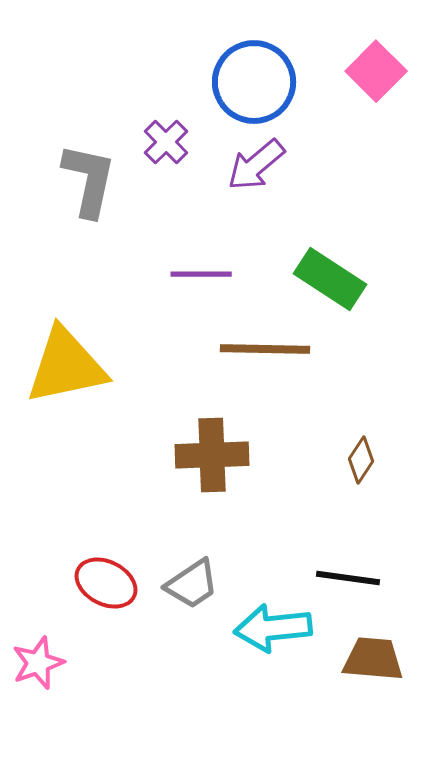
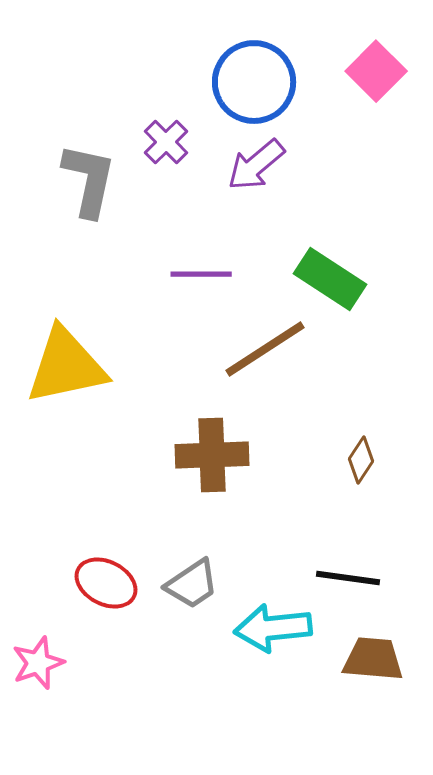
brown line: rotated 34 degrees counterclockwise
